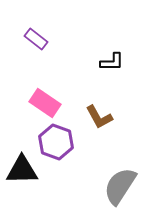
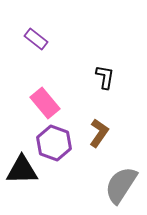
black L-shape: moved 7 px left, 15 px down; rotated 80 degrees counterclockwise
pink rectangle: rotated 16 degrees clockwise
brown L-shape: moved 16 px down; rotated 116 degrees counterclockwise
purple hexagon: moved 2 px left, 1 px down
gray semicircle: moved 1 px right, 1 px up
